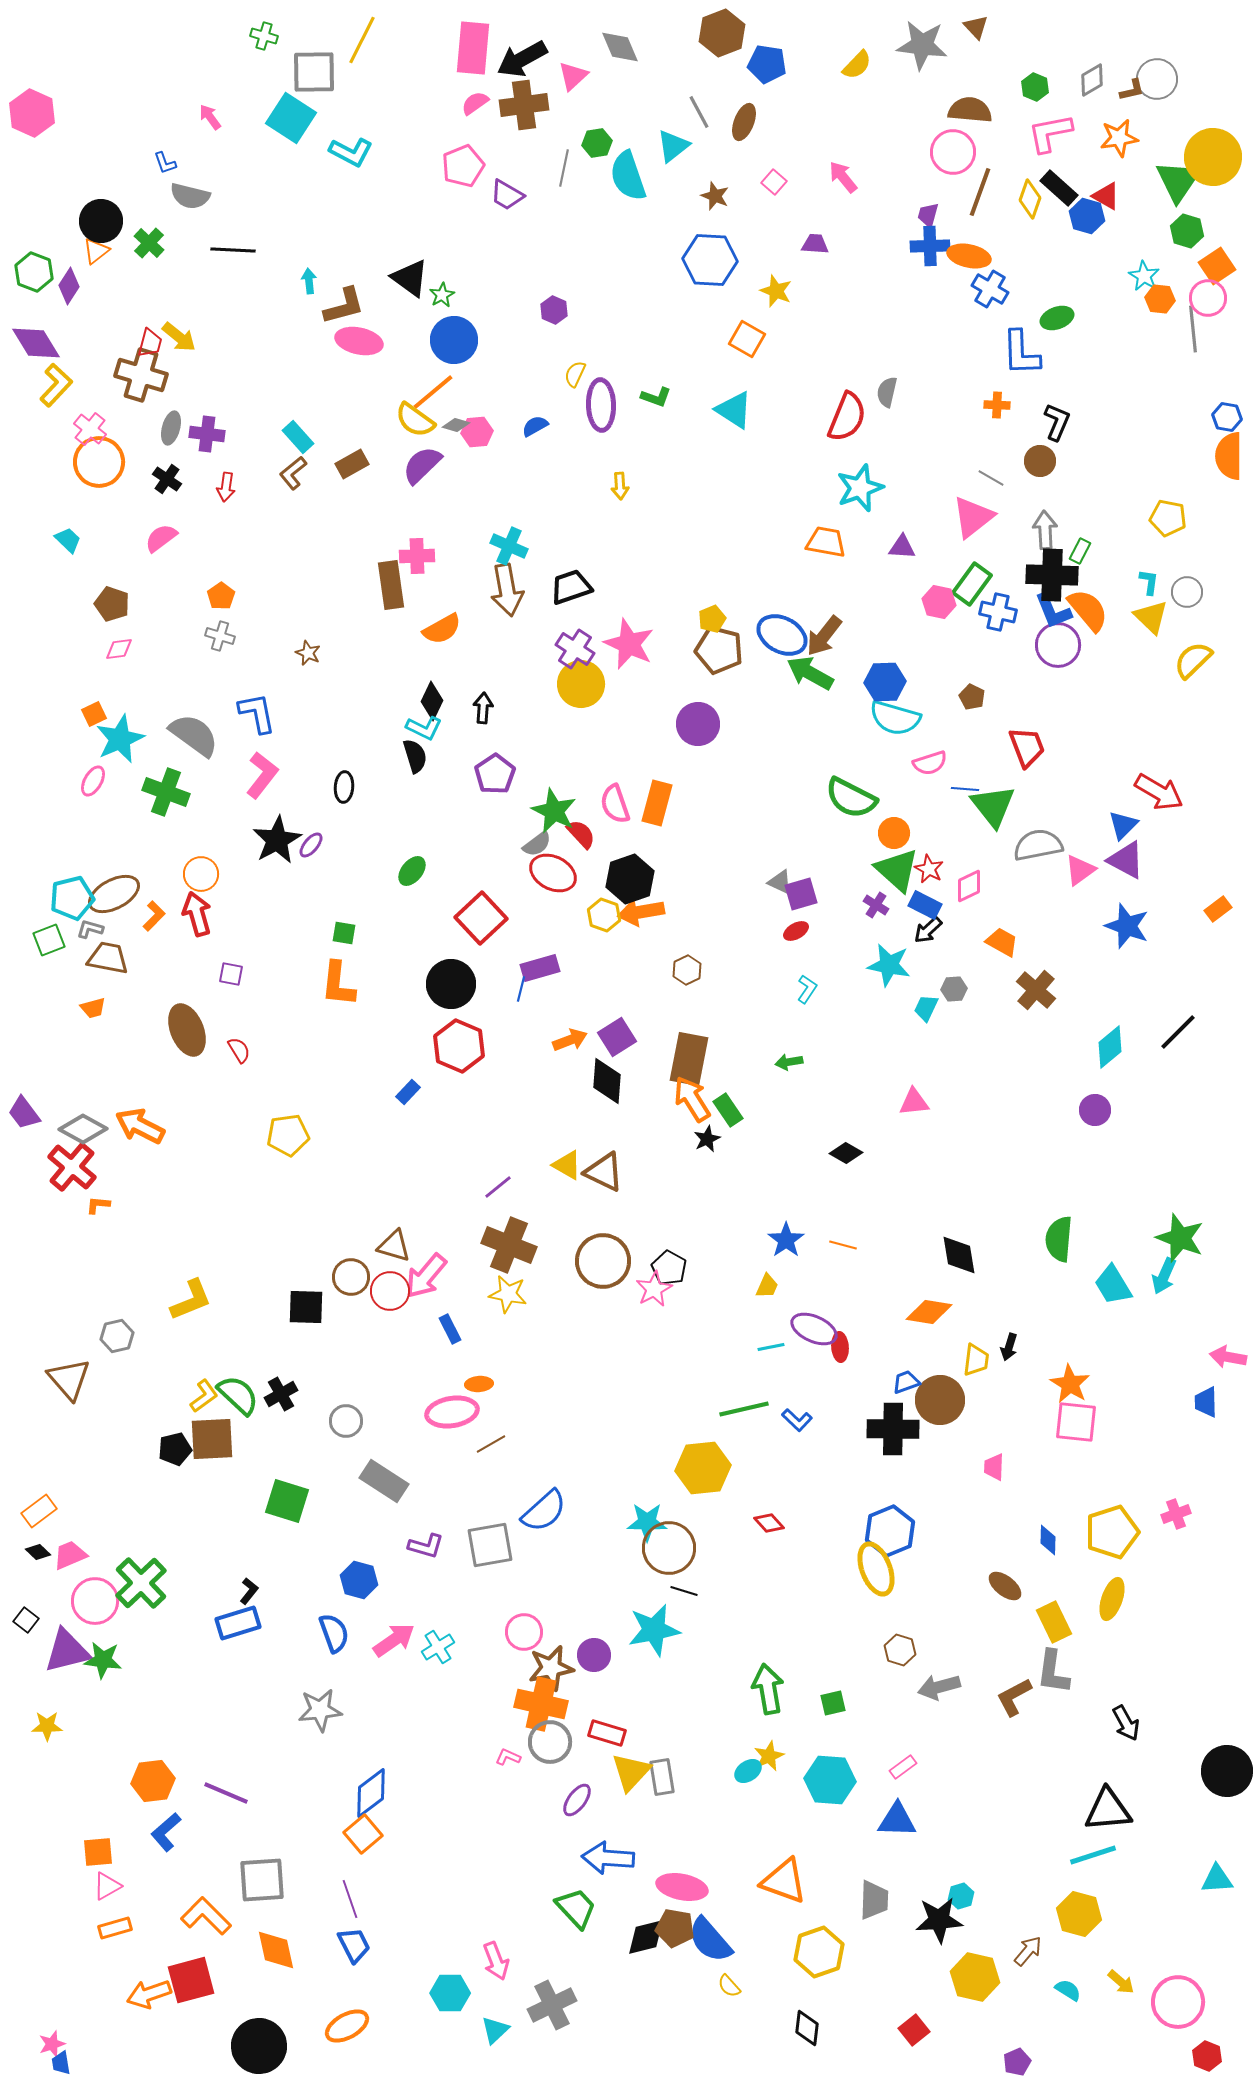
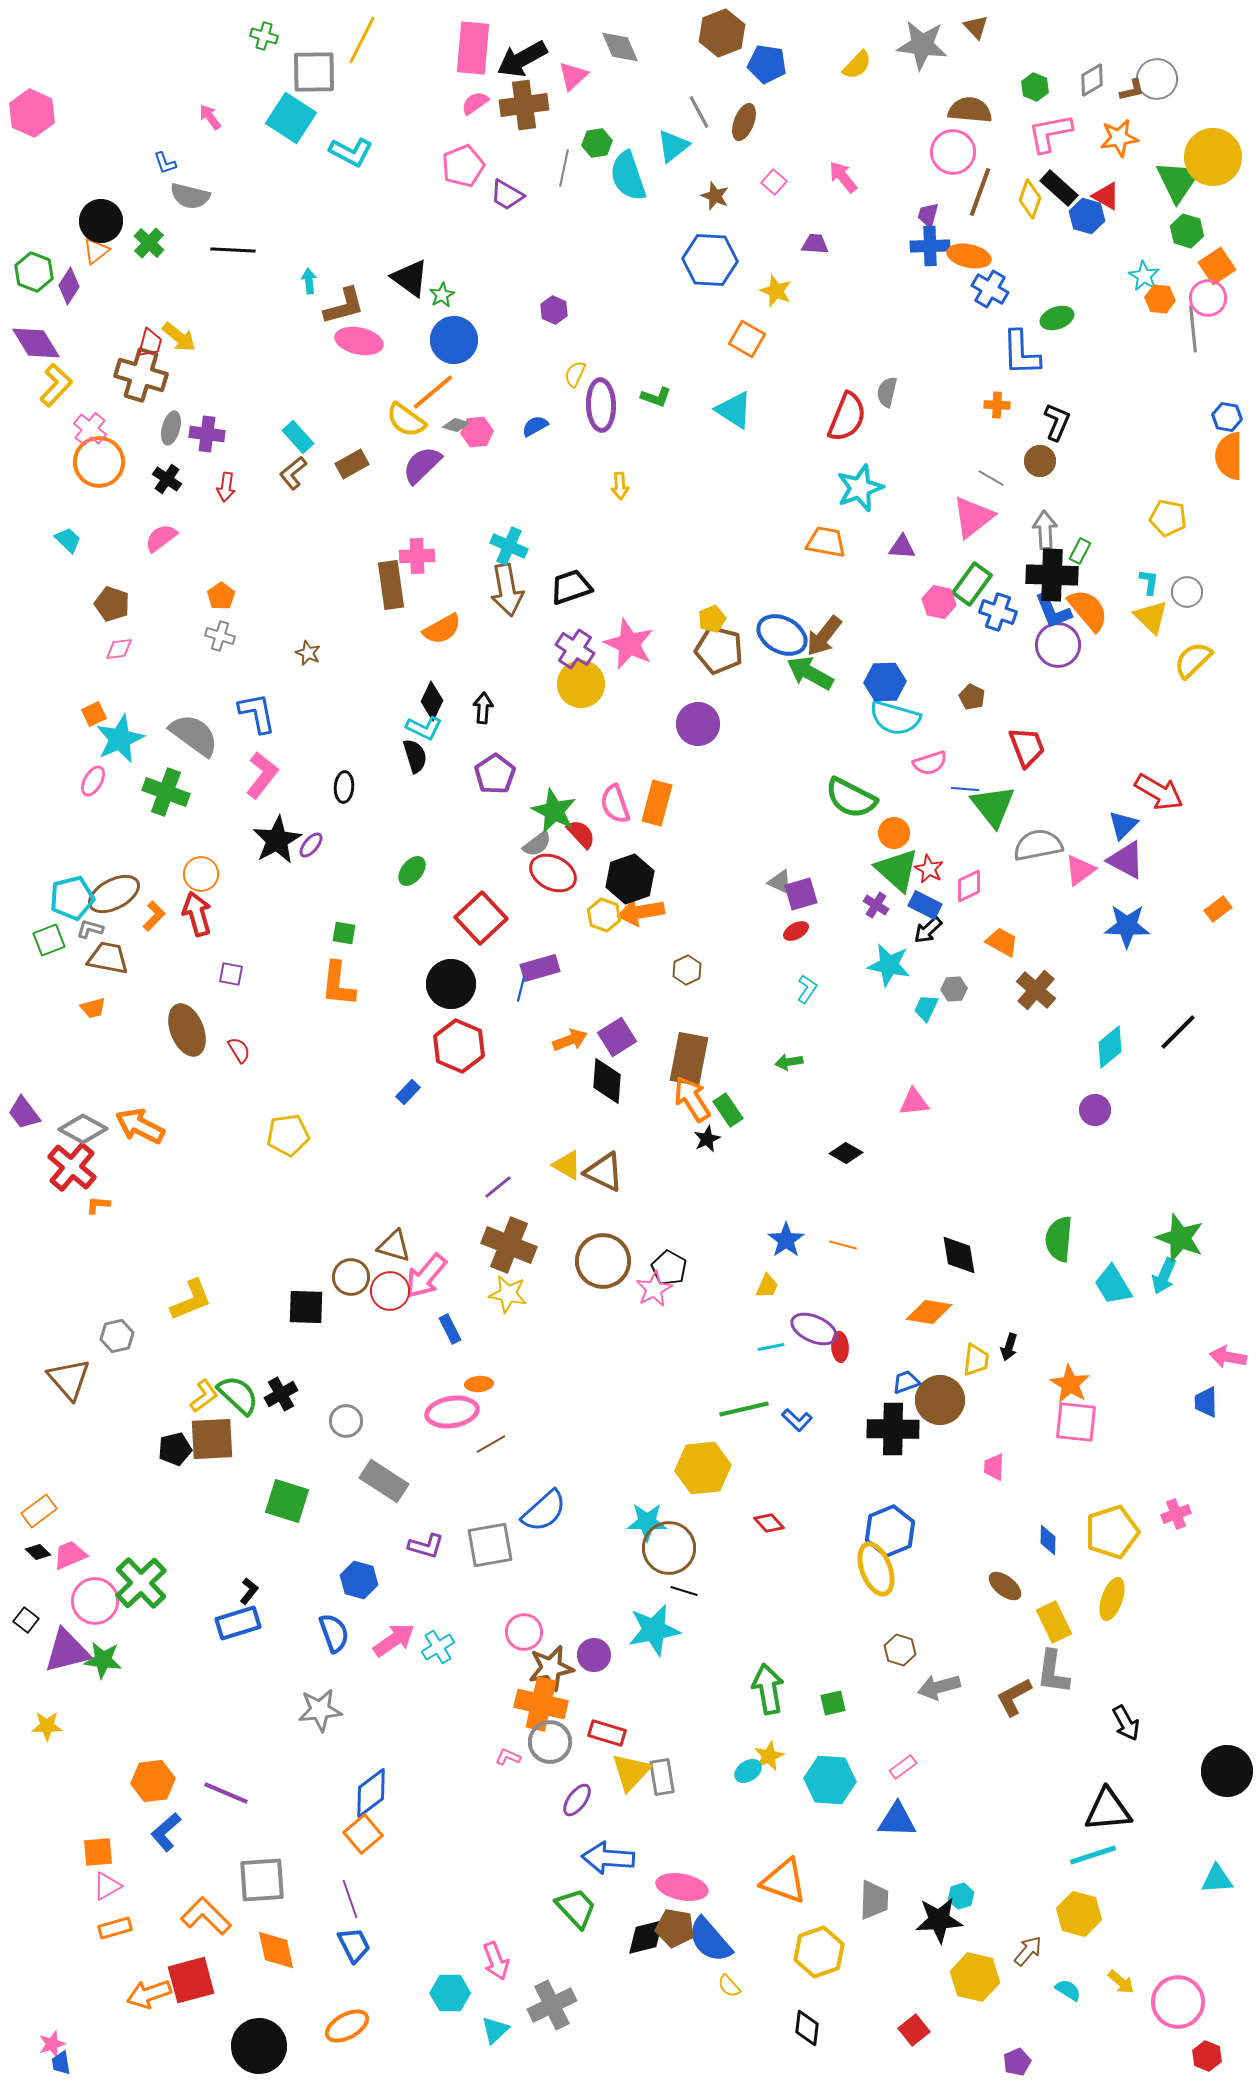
yellow semicircle at (415, 420): moved 9 px left
blue cross at (998, 612): rotated 6 degrees clockwise
blue star at (1127, 926): rotated 18 degrees counterclockwise
